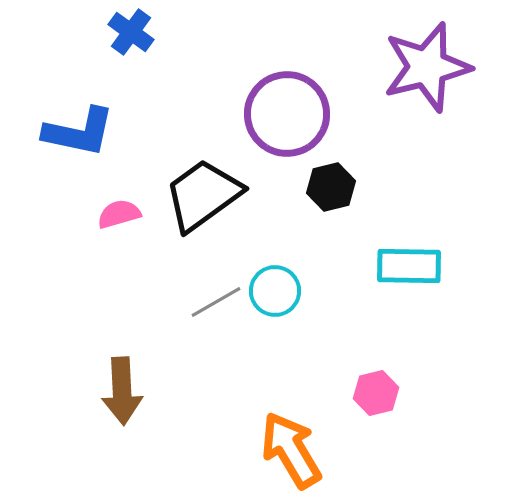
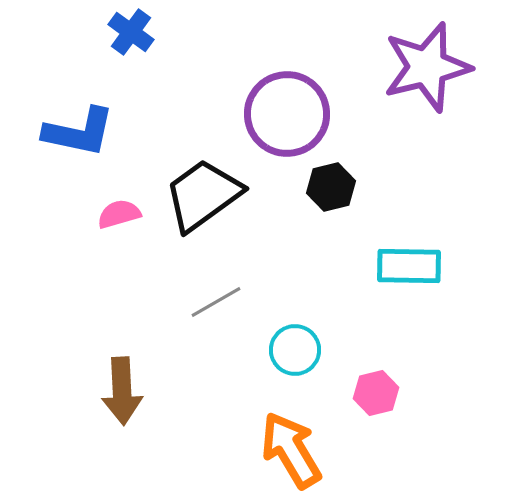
cyan circle: moved 20 px right, 59 px down
